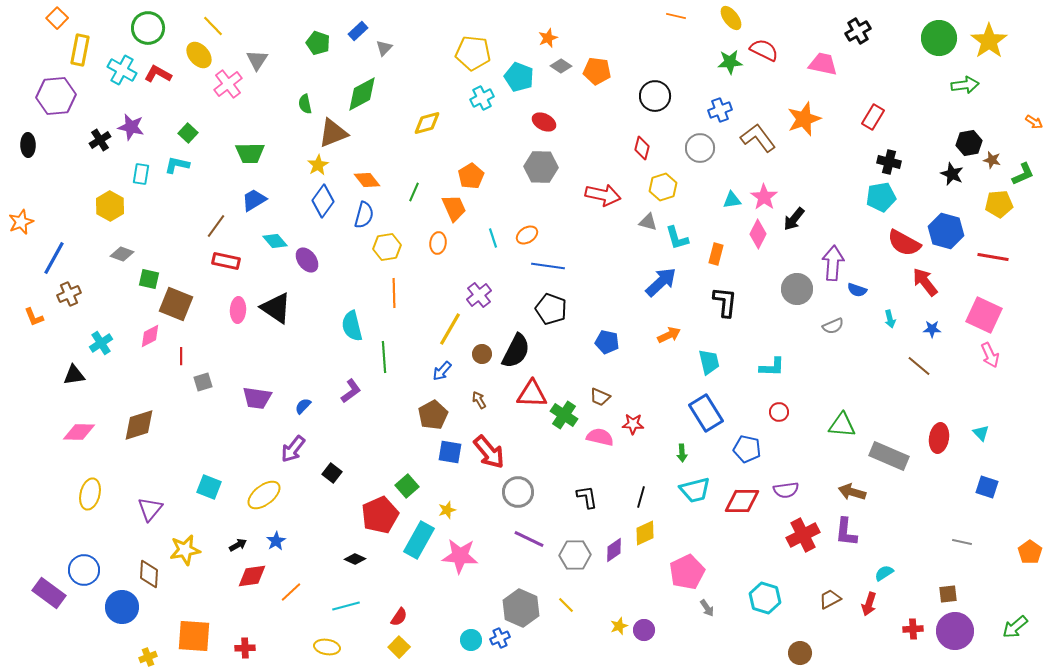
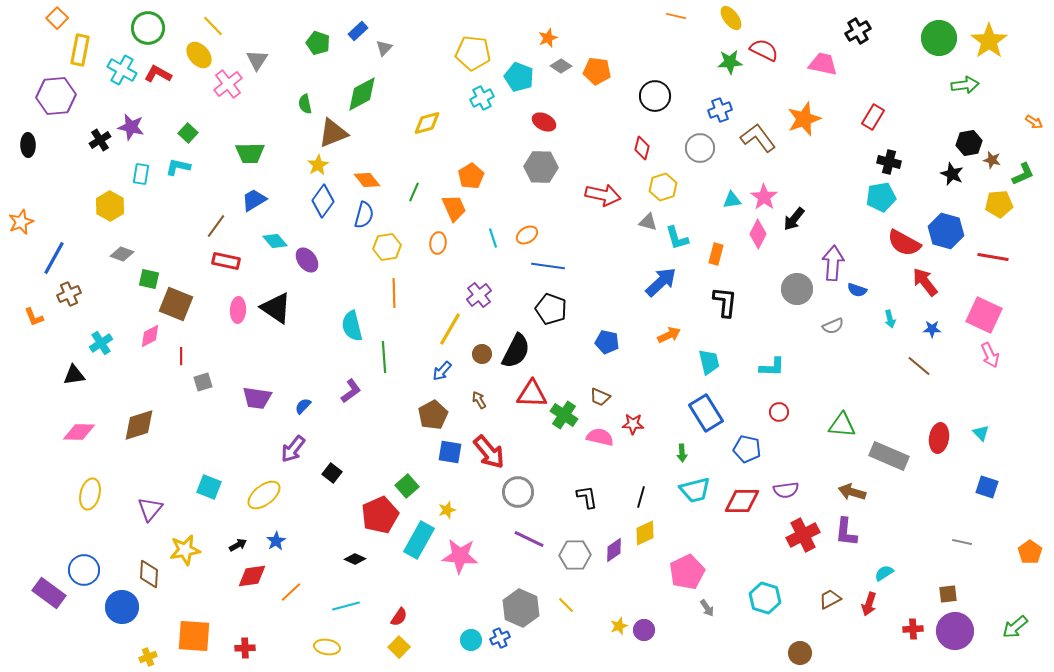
cyan L-shape at (177, 165): moved 1 px right, 2 px down
